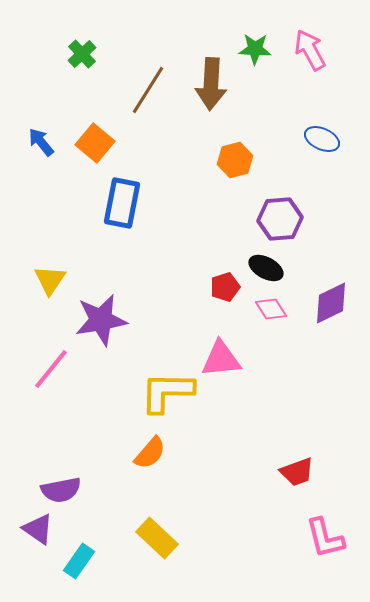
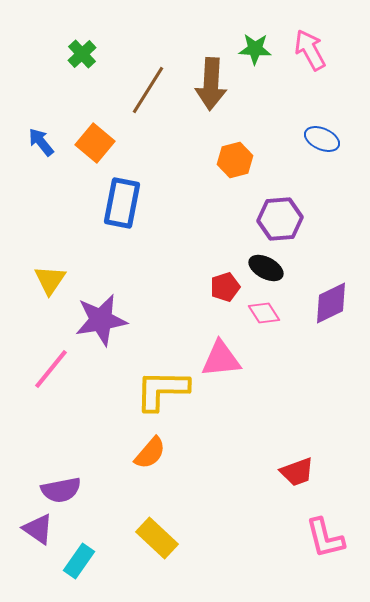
pink diamond: moved 7 px left, 4 px down
yellow L-shape: moved 5 px left, 2 px up
